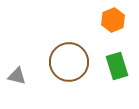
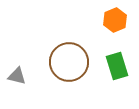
orange hexagon: moved 2 px right
